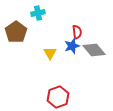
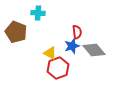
cyan cross: rotated 16 degrees clockwise
brown pentagon: rotated 15 degrees counterclockwise
yellow triangle: rotated 32 degrees counterclockwise
red hexagon: moved 29 px up
